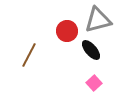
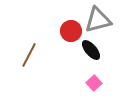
red circle: moved 4 px right
